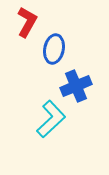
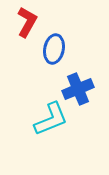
blue cross: moved 2 px right, 3 px down
cyan L-shape: rotated 21 degrees clockwise
